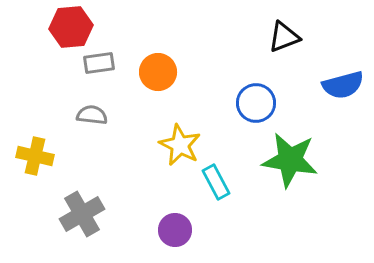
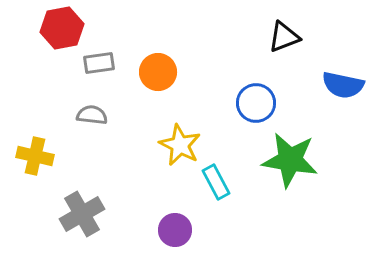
red hexagon: moved 9 px left, 1 px down; rotated 6 degrees counterclockwise
blue semicircle: rotated 27 degrees clockwise
